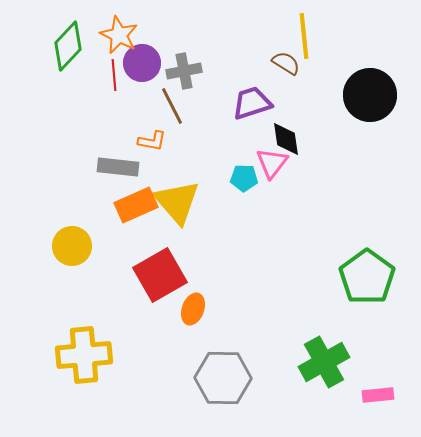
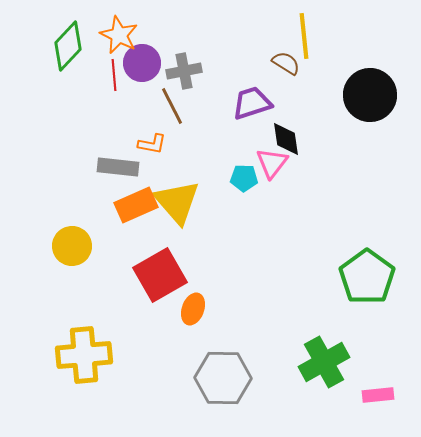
orange L-shape: moved 3 px down
